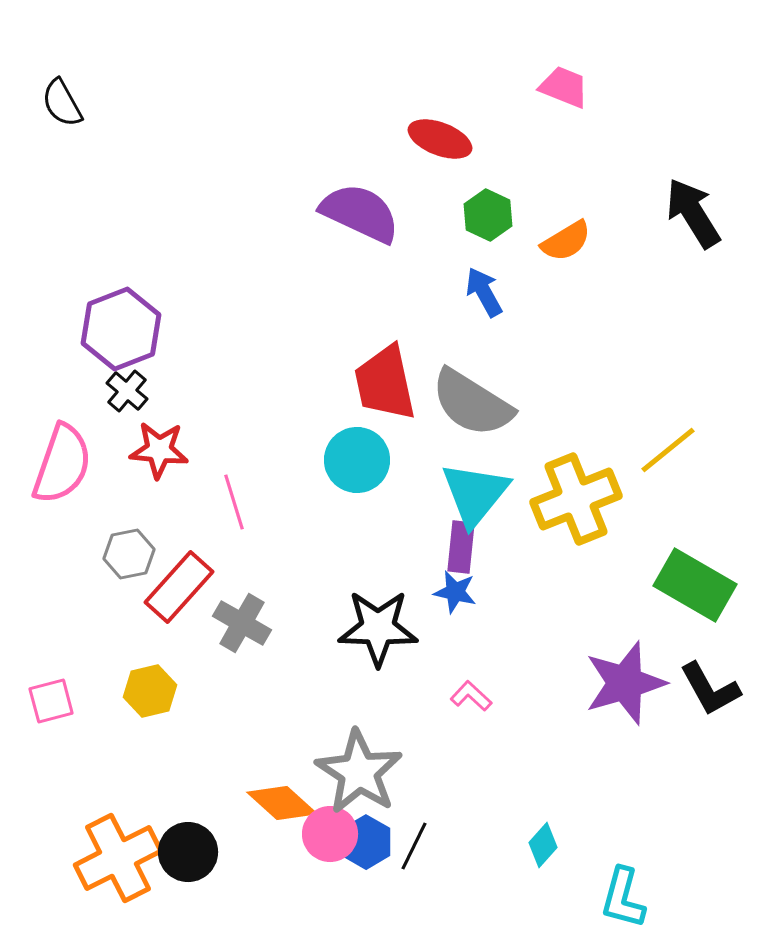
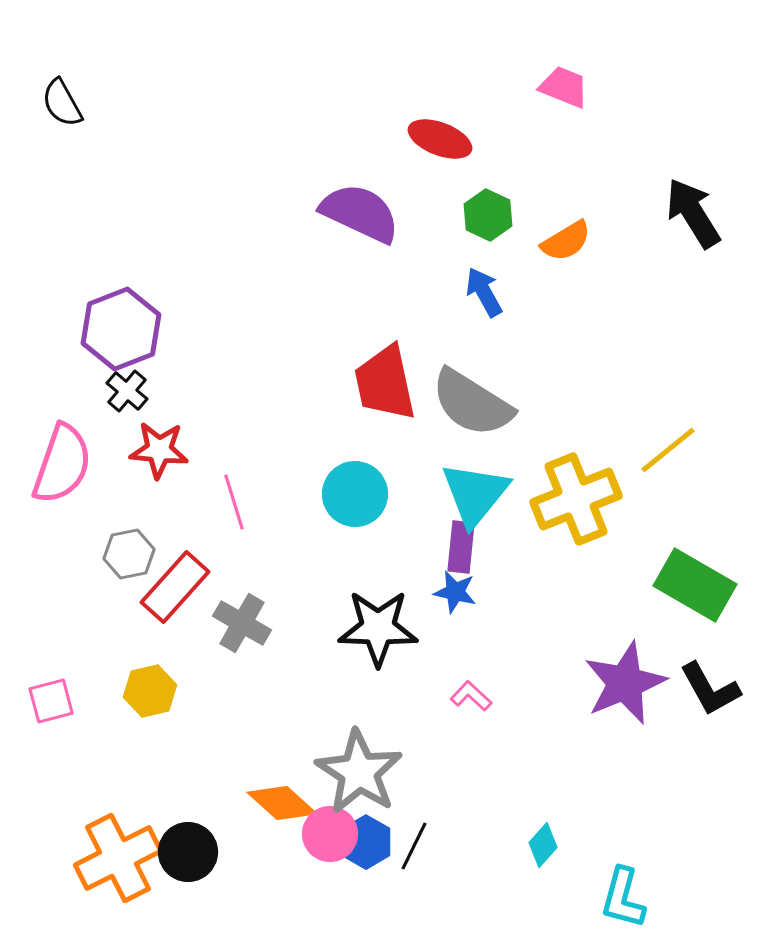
cyan circle: moved 2 px left, 34 px down
red rectangle: moved 4 px left
purple star: rotated 6 degrees counterclockwise
